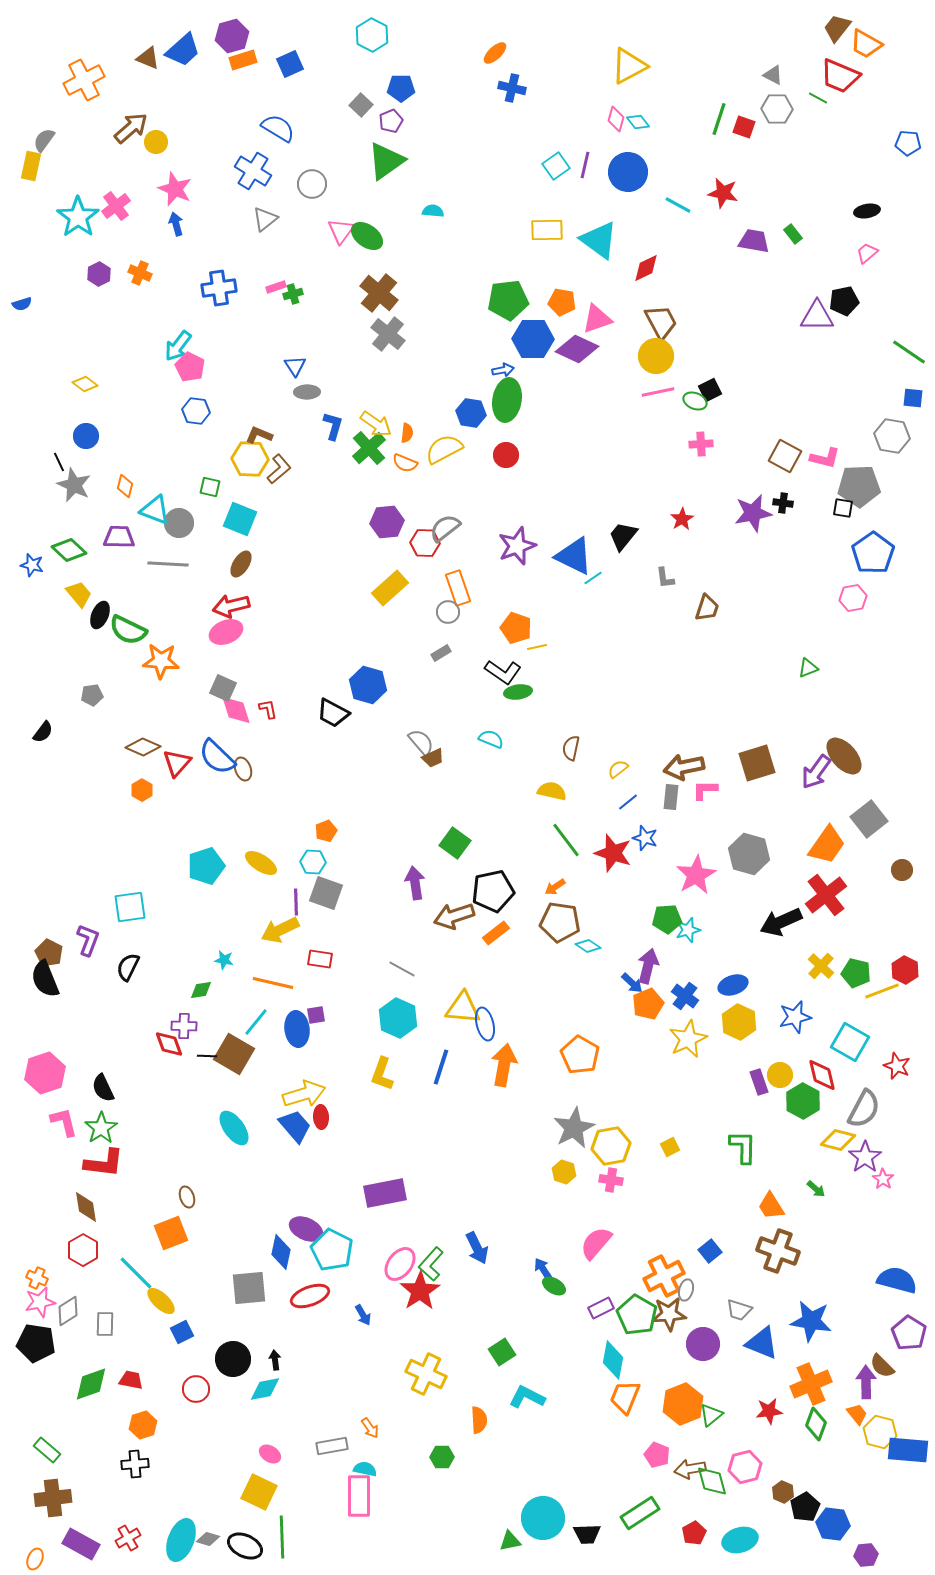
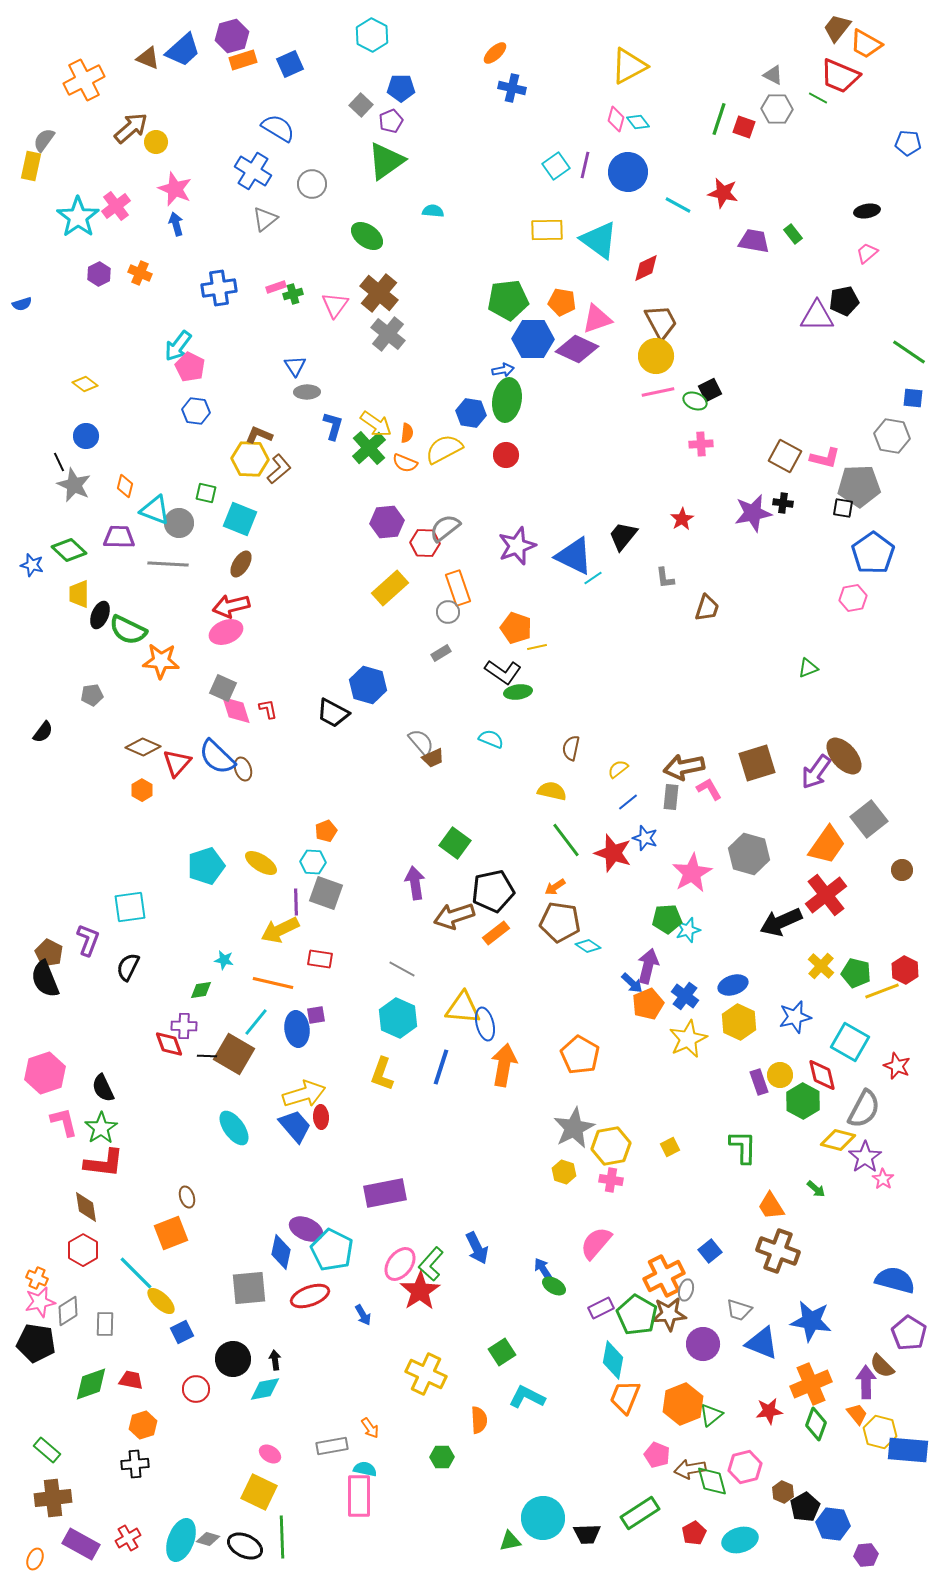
pink triangle at (341, 231): moved 6 px left, 74 px down
green square at (210, 487): moved 4 px left, 6 px down
yellow trapezoid at (79, 594): rotated 140 degrees counterclockwise
pink L-shape at (705, 790): moved 4 px right, 1 px up; rotated 60 degrees clockwise
pink star at (696, 875): moved 4 px left, 2 px up
blue semicircle at (897, 1280): moved 2 px left
